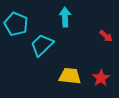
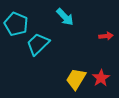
cyan arrow: rotated 138 degrees clockwise
red arrow: rotated 48 degrees counterclockwise
cyan trapezoid: moved 4 px left, 1 px up
yellow trapezoid: moved 6 px right, 3 px down; rotated 65 degrees counterclockwise
